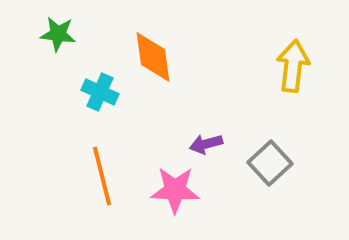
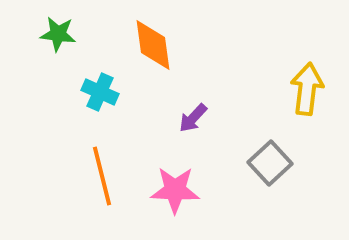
orange diamond: moved 12 px up
yellow arrow: moved 14 px right, 23 px down
purple arrow: moved 13 px left, 26 px up; rotated 32 degrees counterclockwise
